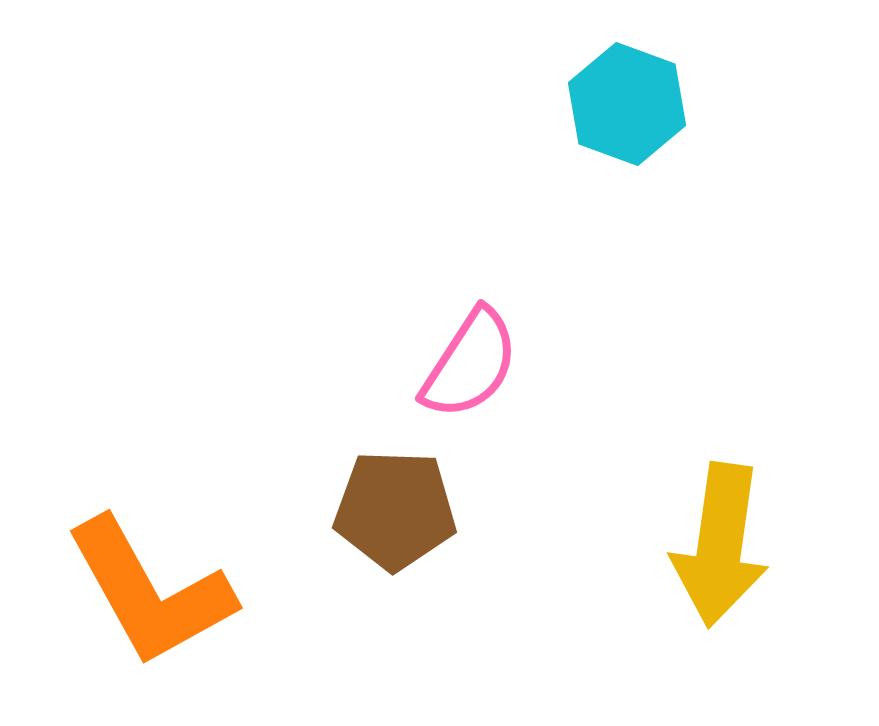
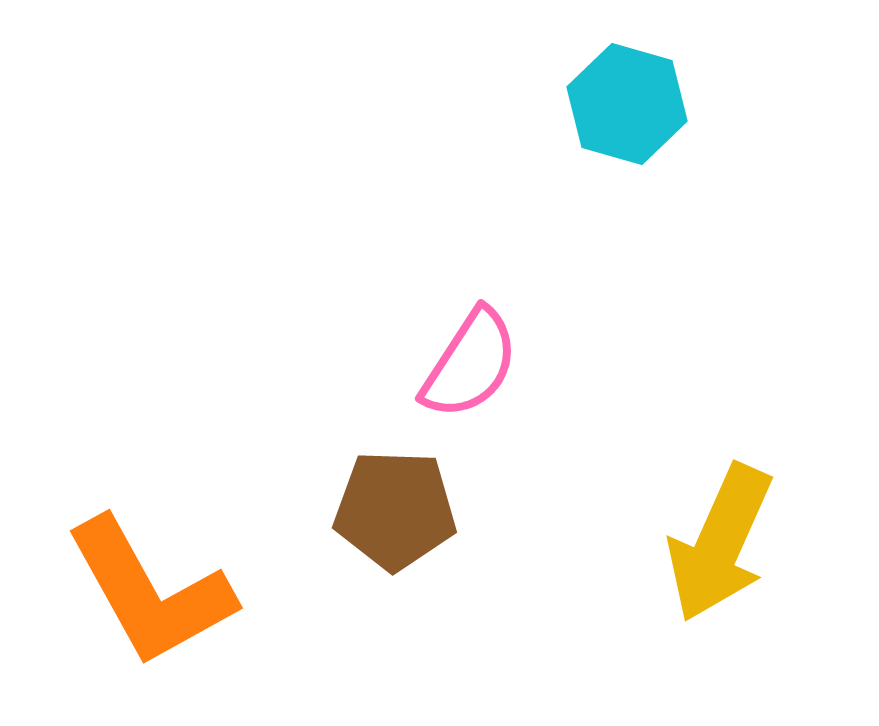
cyan hexagon: rotated 4 degrees counterclockwise
yellow arrow: moved 2 px up; rotated 16 degrees clockwise
